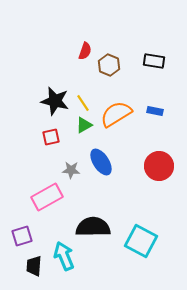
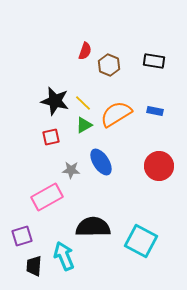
yellow line: rotated 12 degrees counterclockwise
